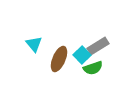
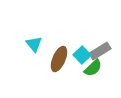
gray rectangle: moved 2 px right, 5 px down
green semicircle: rotated 24 degrees counterclockwise
